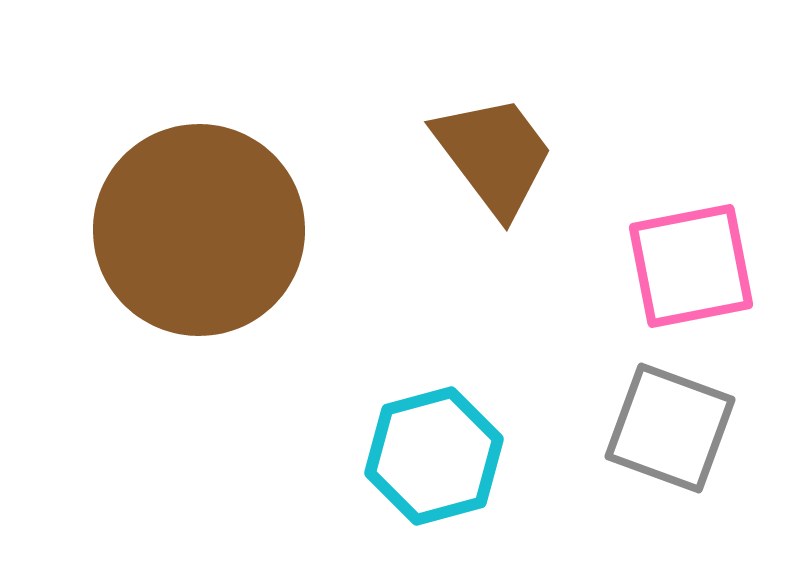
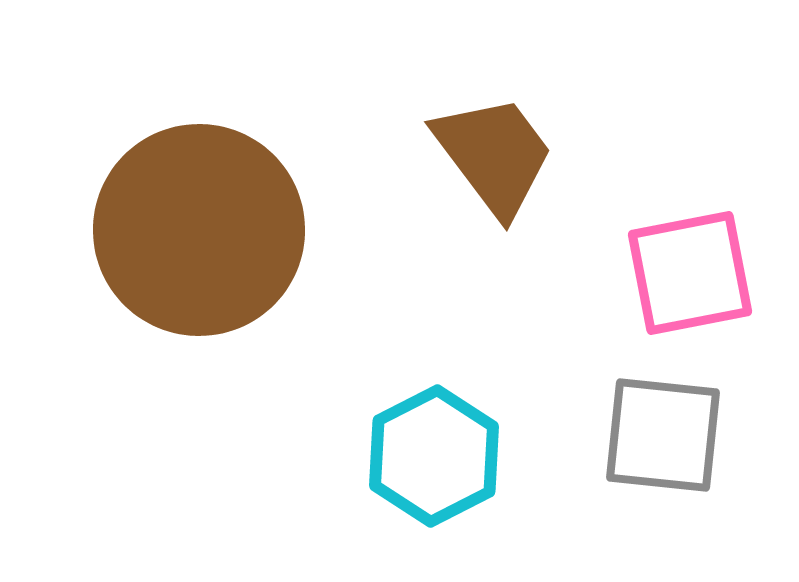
pink square: moved 1 px left, 7 px down
gray square: moved 7 px left, 7 px down; rotated 14 degrees counterclockwise
cyan hexagon: rotated 12 degrees counterclockwise
